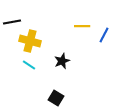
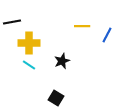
blue line: moved 3 px right
yellow cross: moved 1 px left, 2 px down; rotated 15 degrees counterclockwise
